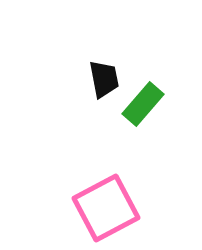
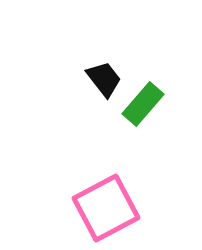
black trapezoid: rotated 27 degrees counterclockwise
